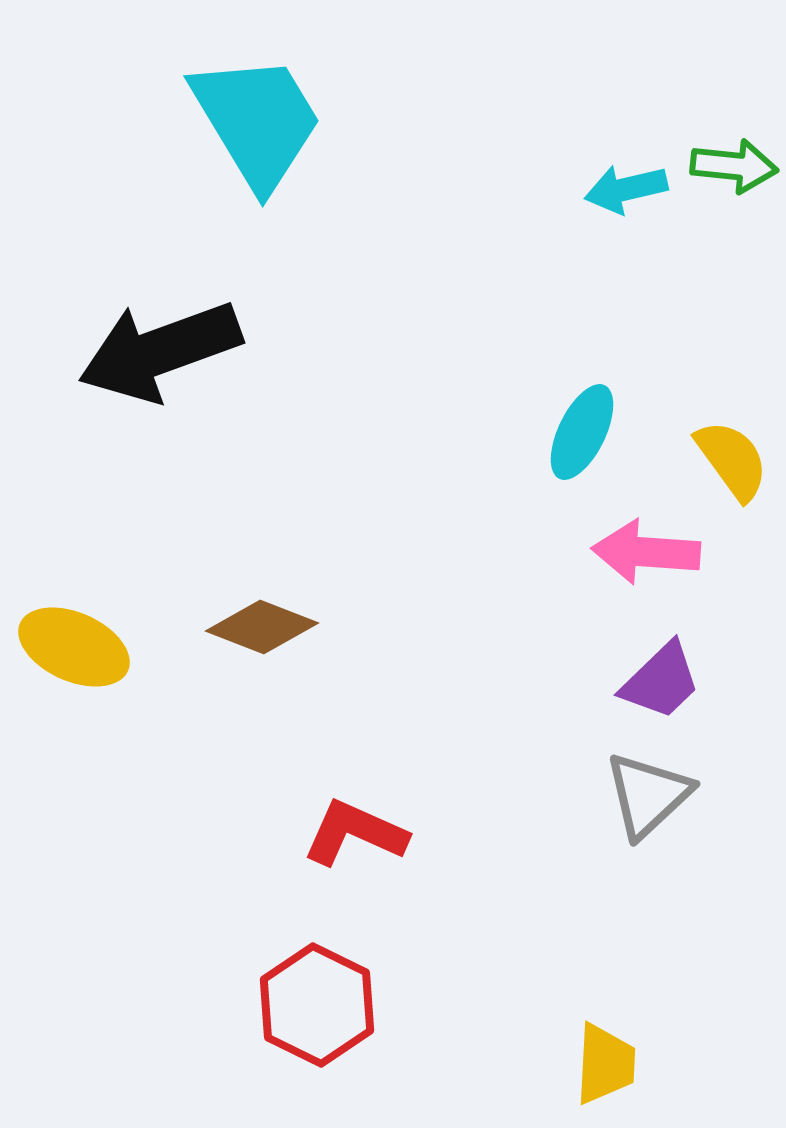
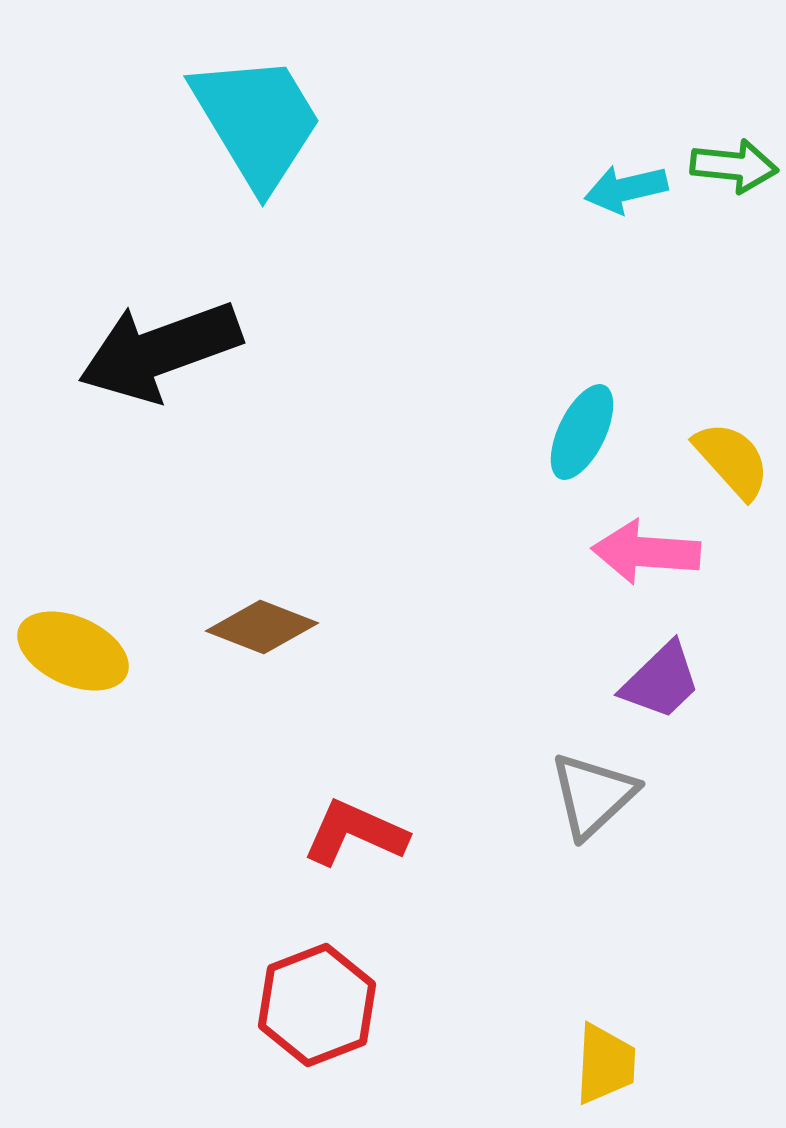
yellow semicircle: rotated 6 degrees counterclockwise
yellow ellipse: moved 1 px left, 4 px down
gray triangle: moved 55 px left
red hexagon: rotated 13 degrees clockwise
